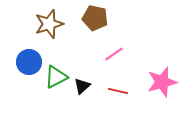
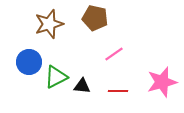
black triangle: rotated 48 degrees clockwise
red line: rotated 12 degrees counterclockwise
